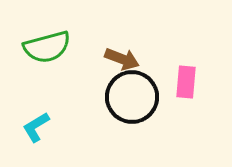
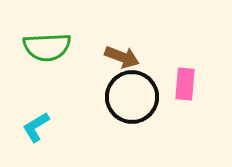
green semicircle: rotated 12 degrees clockwise
brown arrow: moved 2 px up
pink rectangle: moved 1 px left, 2 px down
